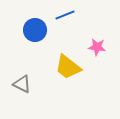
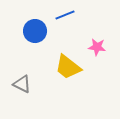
blue circle: moved 1 px down
